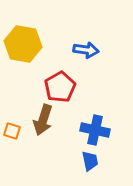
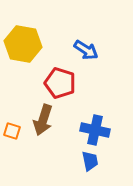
blue arrow: rotated 25 degrees clockwise
red pentagon: moved 4 px up; rotated 24 degrees counterclockwise
